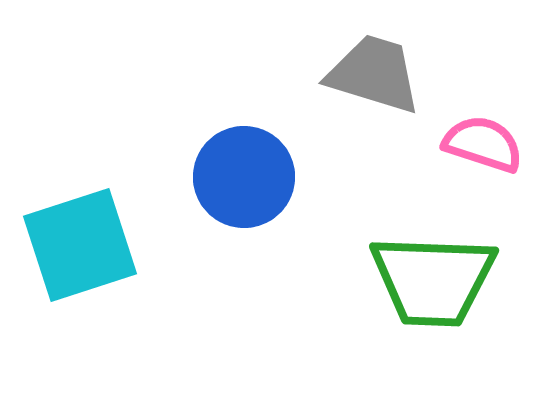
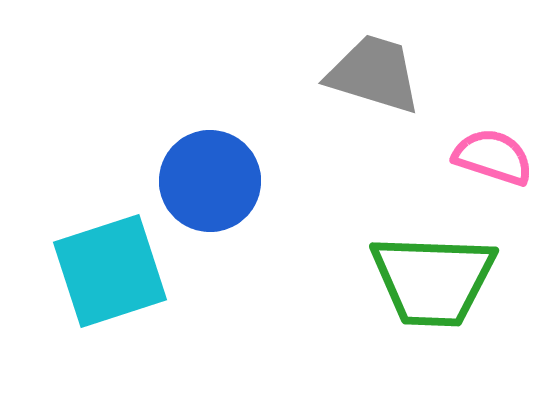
pink semicircle: moved 10 px right, 13 px down
blue circle: moved 34 px left, 4 px down
cyan square: moved 30 px right, 26 px down
